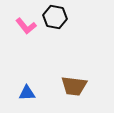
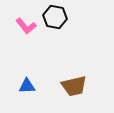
brown trapezoid: rotated 20 degrees counterclockwise
blue triangle: moved 7 px up
